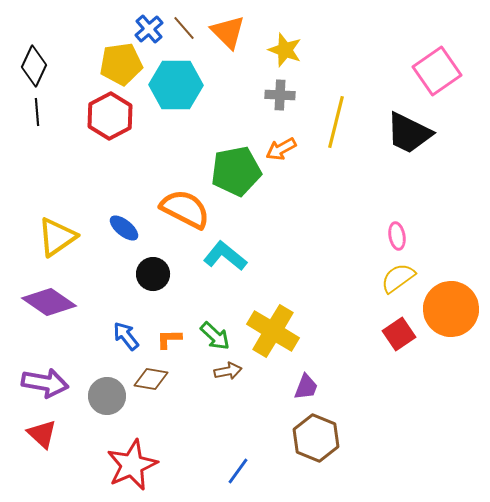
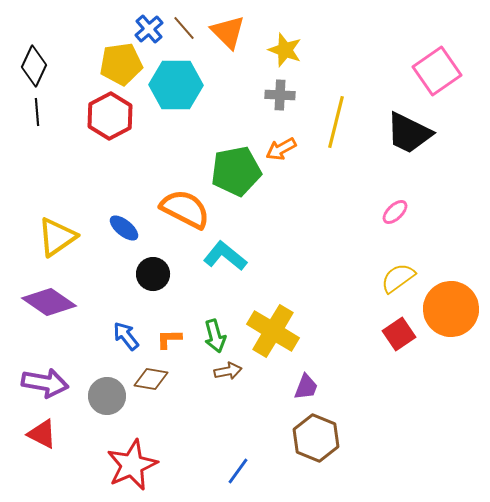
pink ellipse: moved 2 px left, 24 px up; rotated 56 degrees clockwise
green arrow: rotated 32 degrees clockwise
red triangle: rotated 16 degrees counterclockwise
